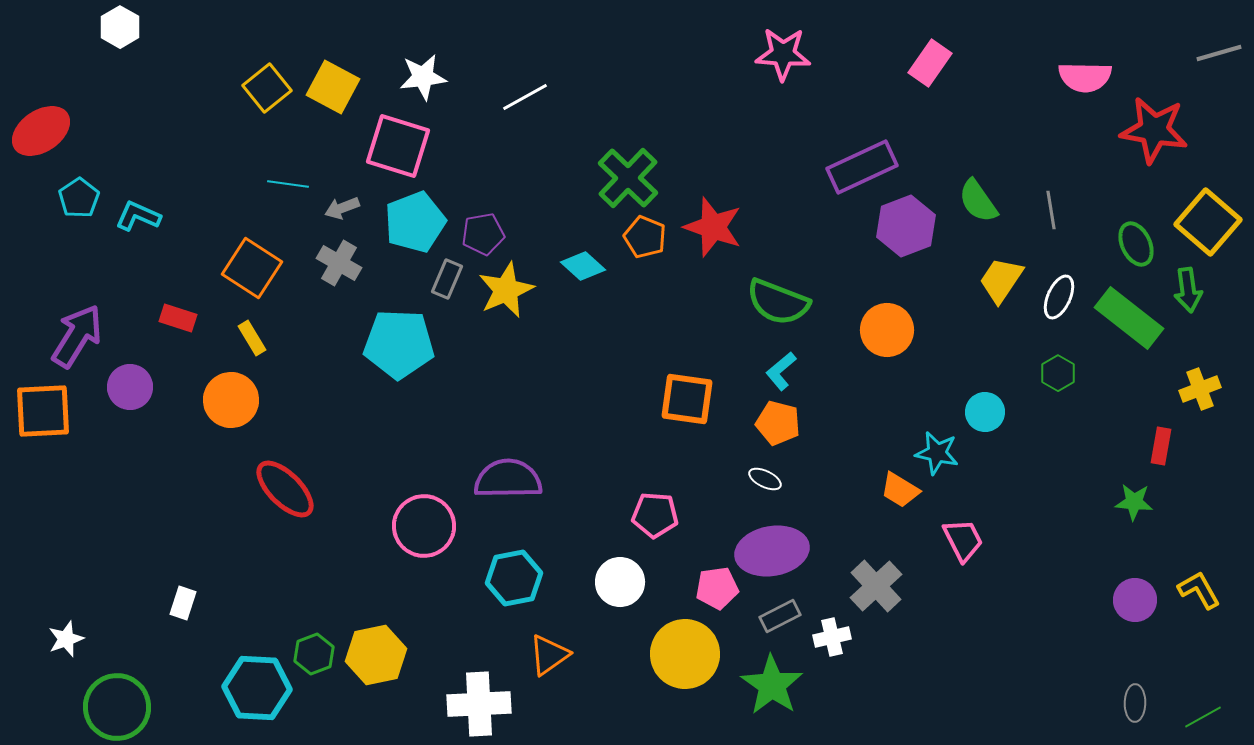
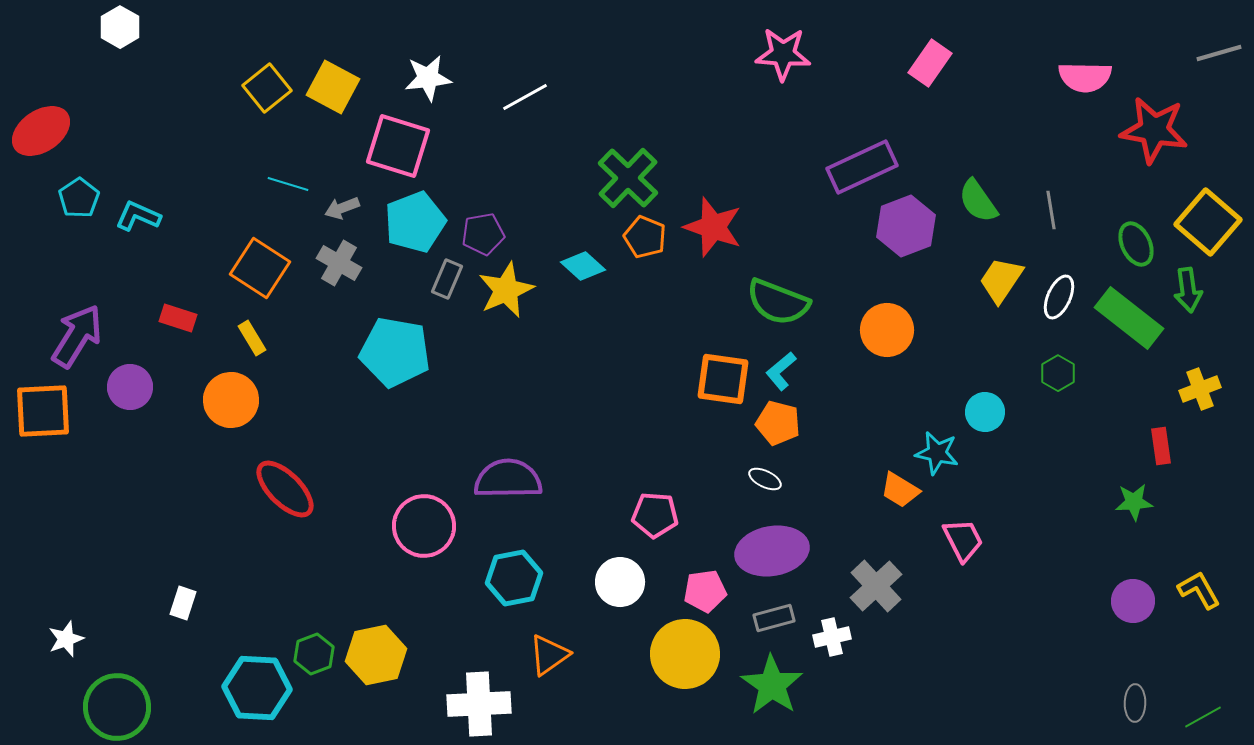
white star at (423, 77): moved 5 px right, 1 px down
cyan line at (288, 184): rotated 9 degrees clockwise
orange square at (252, 268): moved 8 px right
cyan pentagon at (399, 344): moved 4 px left, 8 px down; rotated 8 degrees clockwise
orange square at (687, 399): moved 36 px right, 20 px up
red rectangle at (1161, 446): rotated 18 degrees counterclockwise
green star at (1134, 502): rotated 9 degrees counterclockwise
pink pentagon at (717, 588): moved 12 px left, 3 px down
purple circle at (1135, 600): moved 2 px left, 1 px down
gray rectangle at (780, 616): moved 6 px left, 2 px down; rotated 12 degrees clockwise
